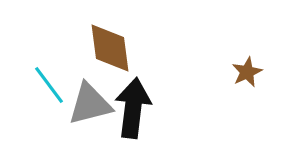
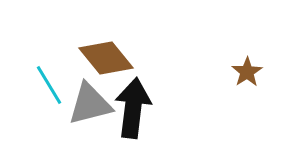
brown diamond: moved 4 px left, 10 px down; rotated 32 degrees counterclockwise
brown star: rotated 8 degrees counterclockwise
cyan line: rotated 6 degrees clockwise
